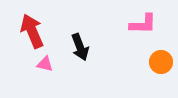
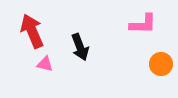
orange circle: moved 2 px down
